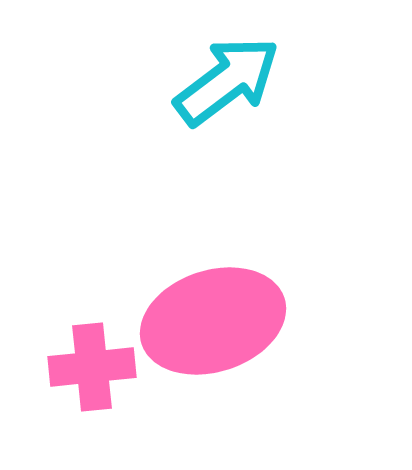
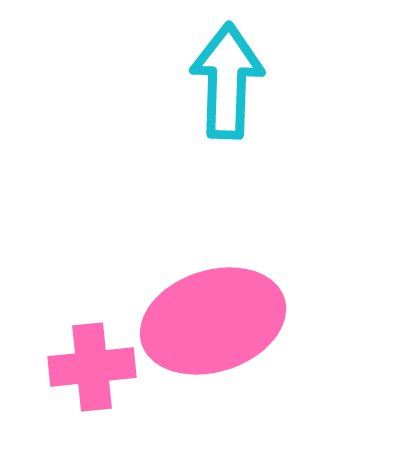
cyan arrow: rotated 51 degrees counterclockwise
